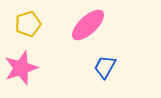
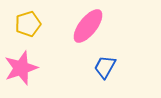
pink ellipse: moved 1 px down; rotated 9 degrees counterclockwise
